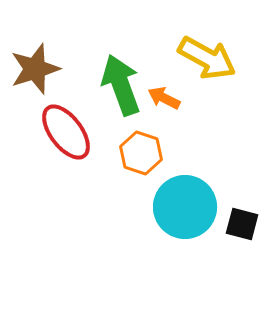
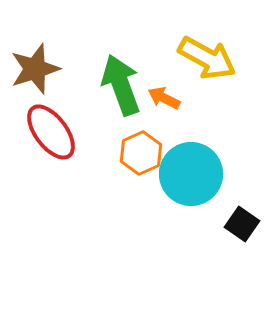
red ellipse: moved 15 px left
orange hexagon: rotated 18 degrees clockwise
cyan circle: moved 6 px right, 33 px up
black square: rotated 20 degrees clockwise
